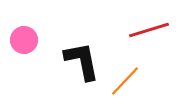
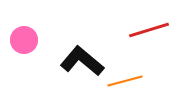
black L-shape: rotated 39 degrees counterclockwise
orange line: rotated 32 degrees clockwise
